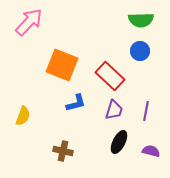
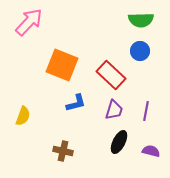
red rectangle: moved 1 px right, 1 px up
